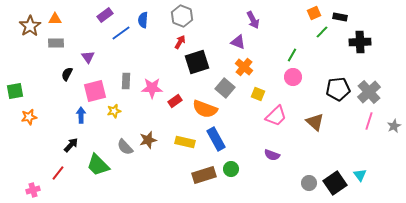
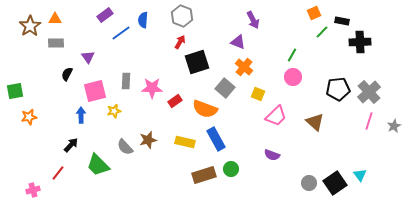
black rectangle at (340, 17): moved 2 px right, 4 px down
